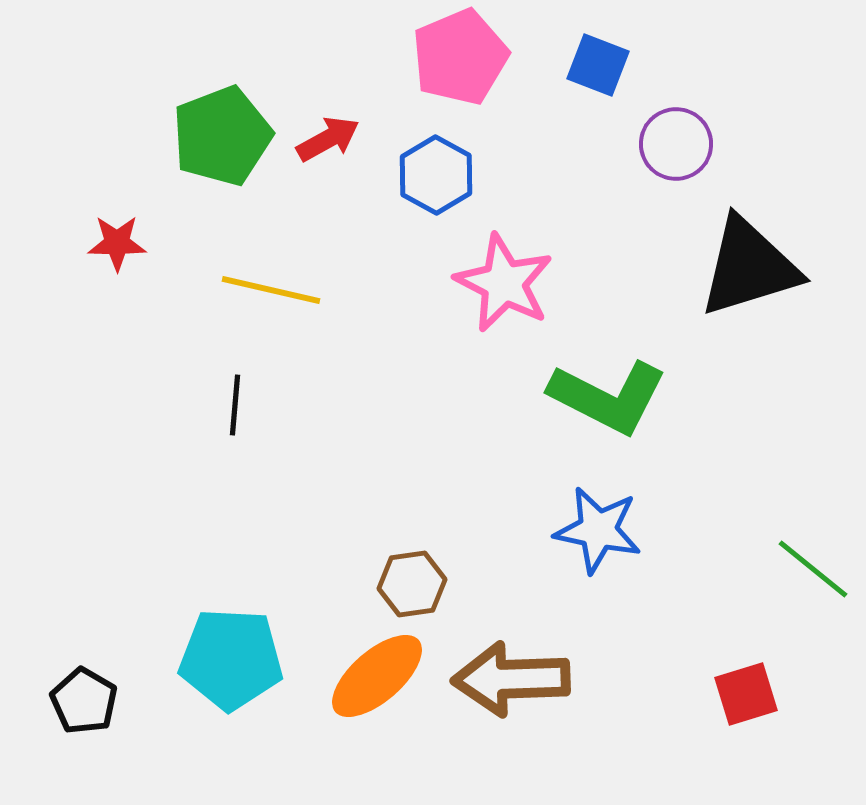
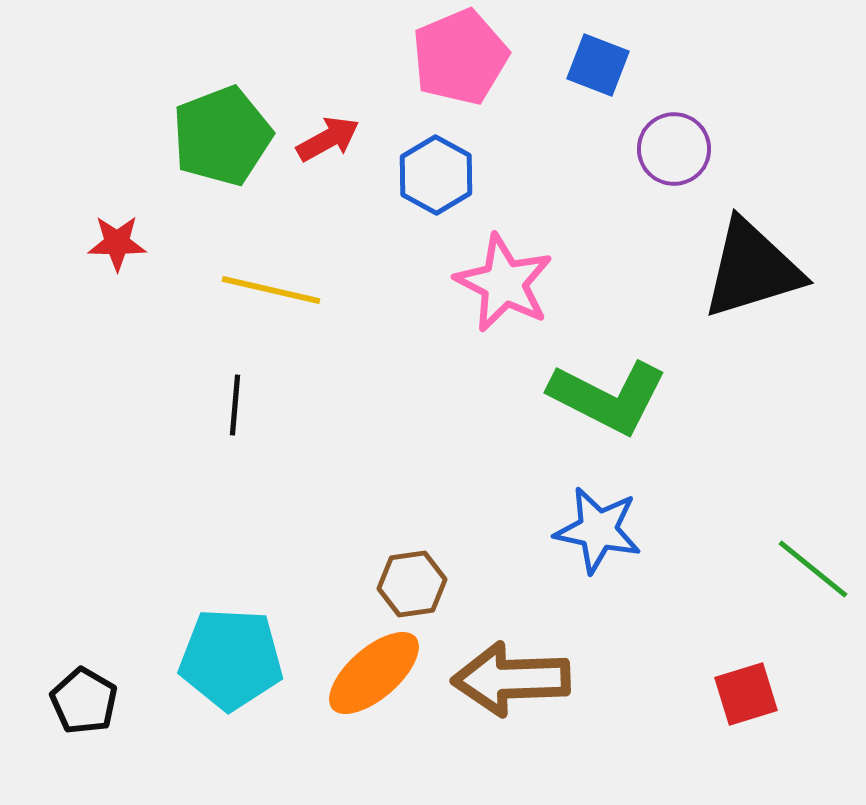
purple circle: moved 2 px left, 5 px down
black triangle: moved 3 px right, 2 px down
orange ellipse: moved 3 px left, 3 px up
